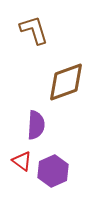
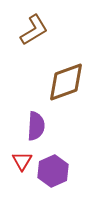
brown L-shape: rotated 76 degrees clockwise
purple semicircle: moved 1 px down
red triangle: rotated 25 degrees clockwise
